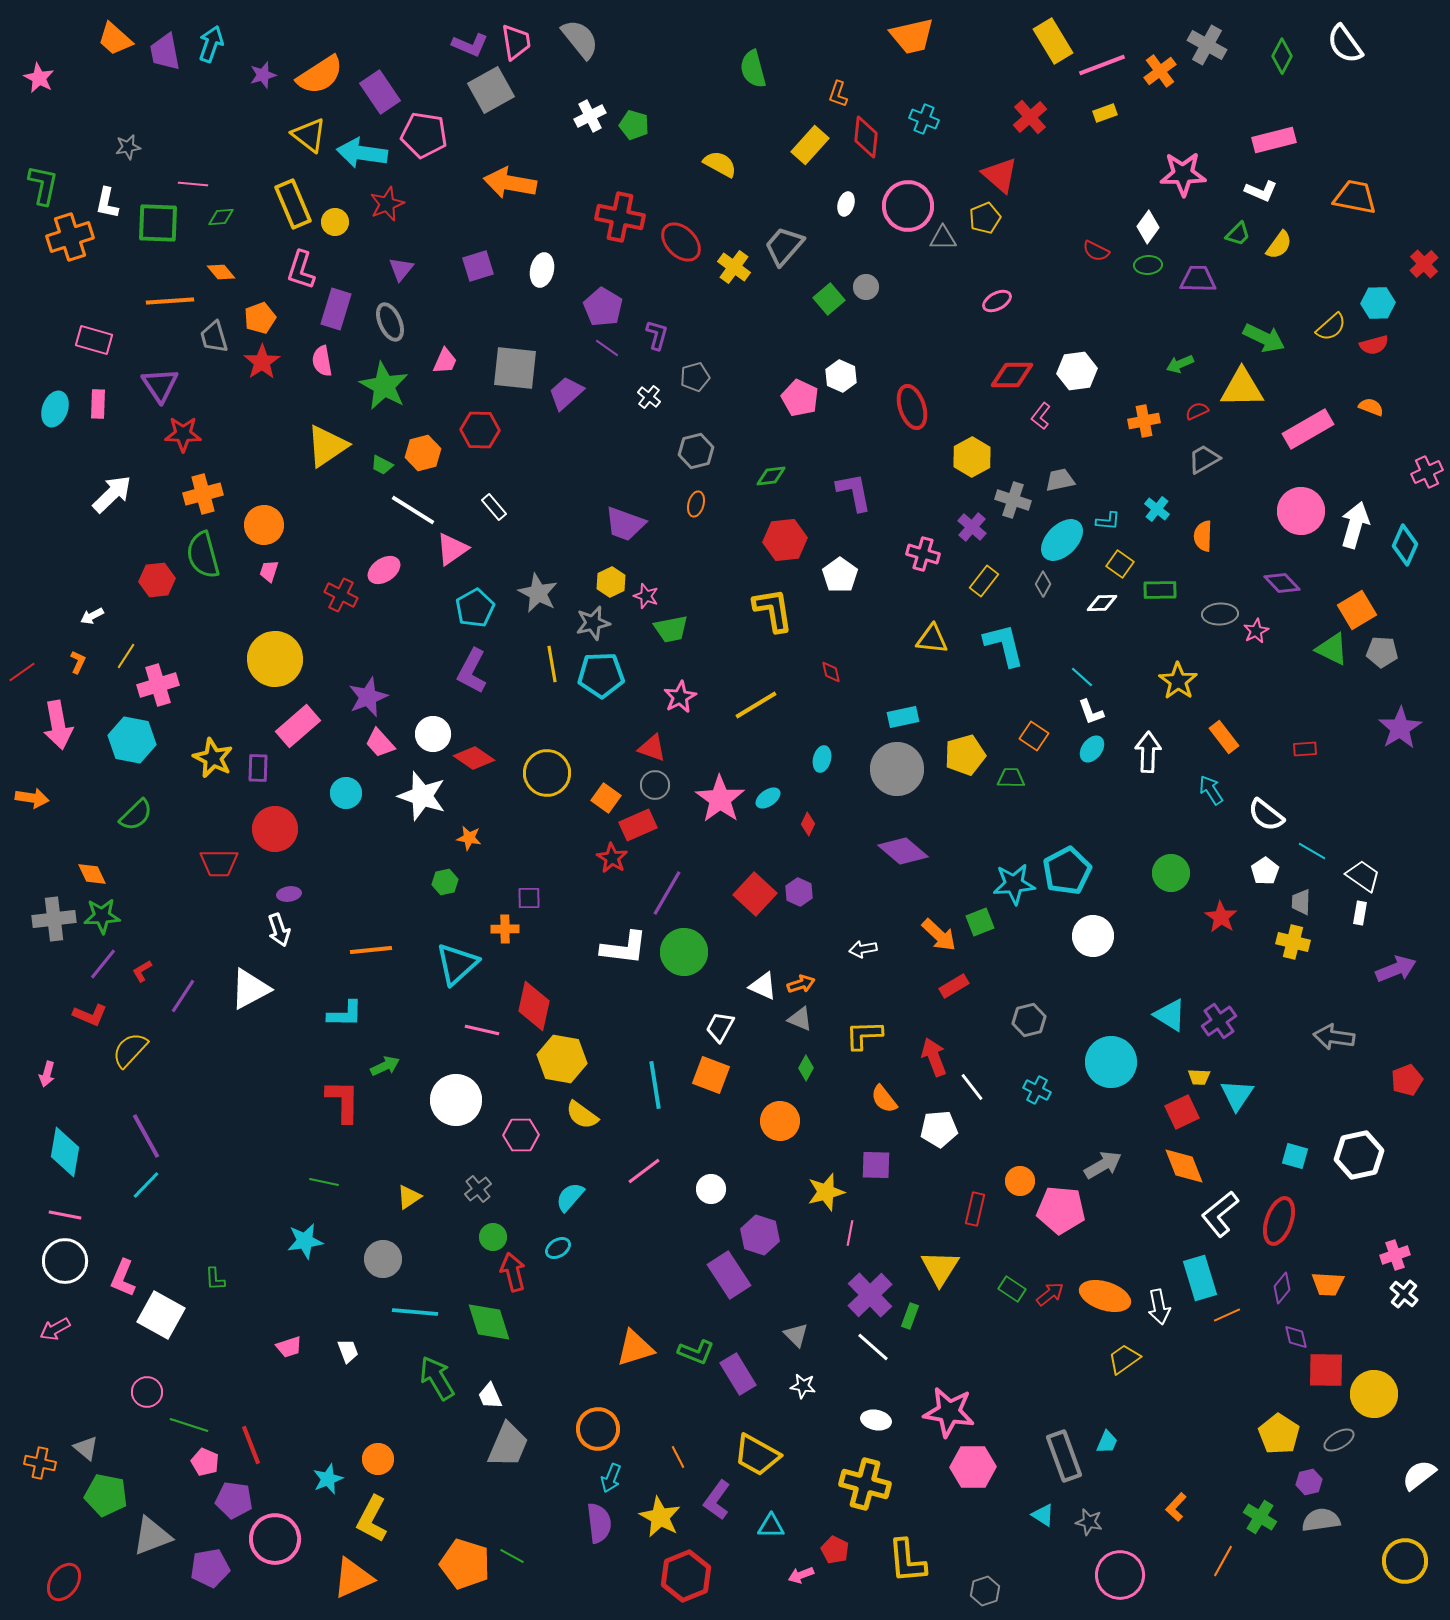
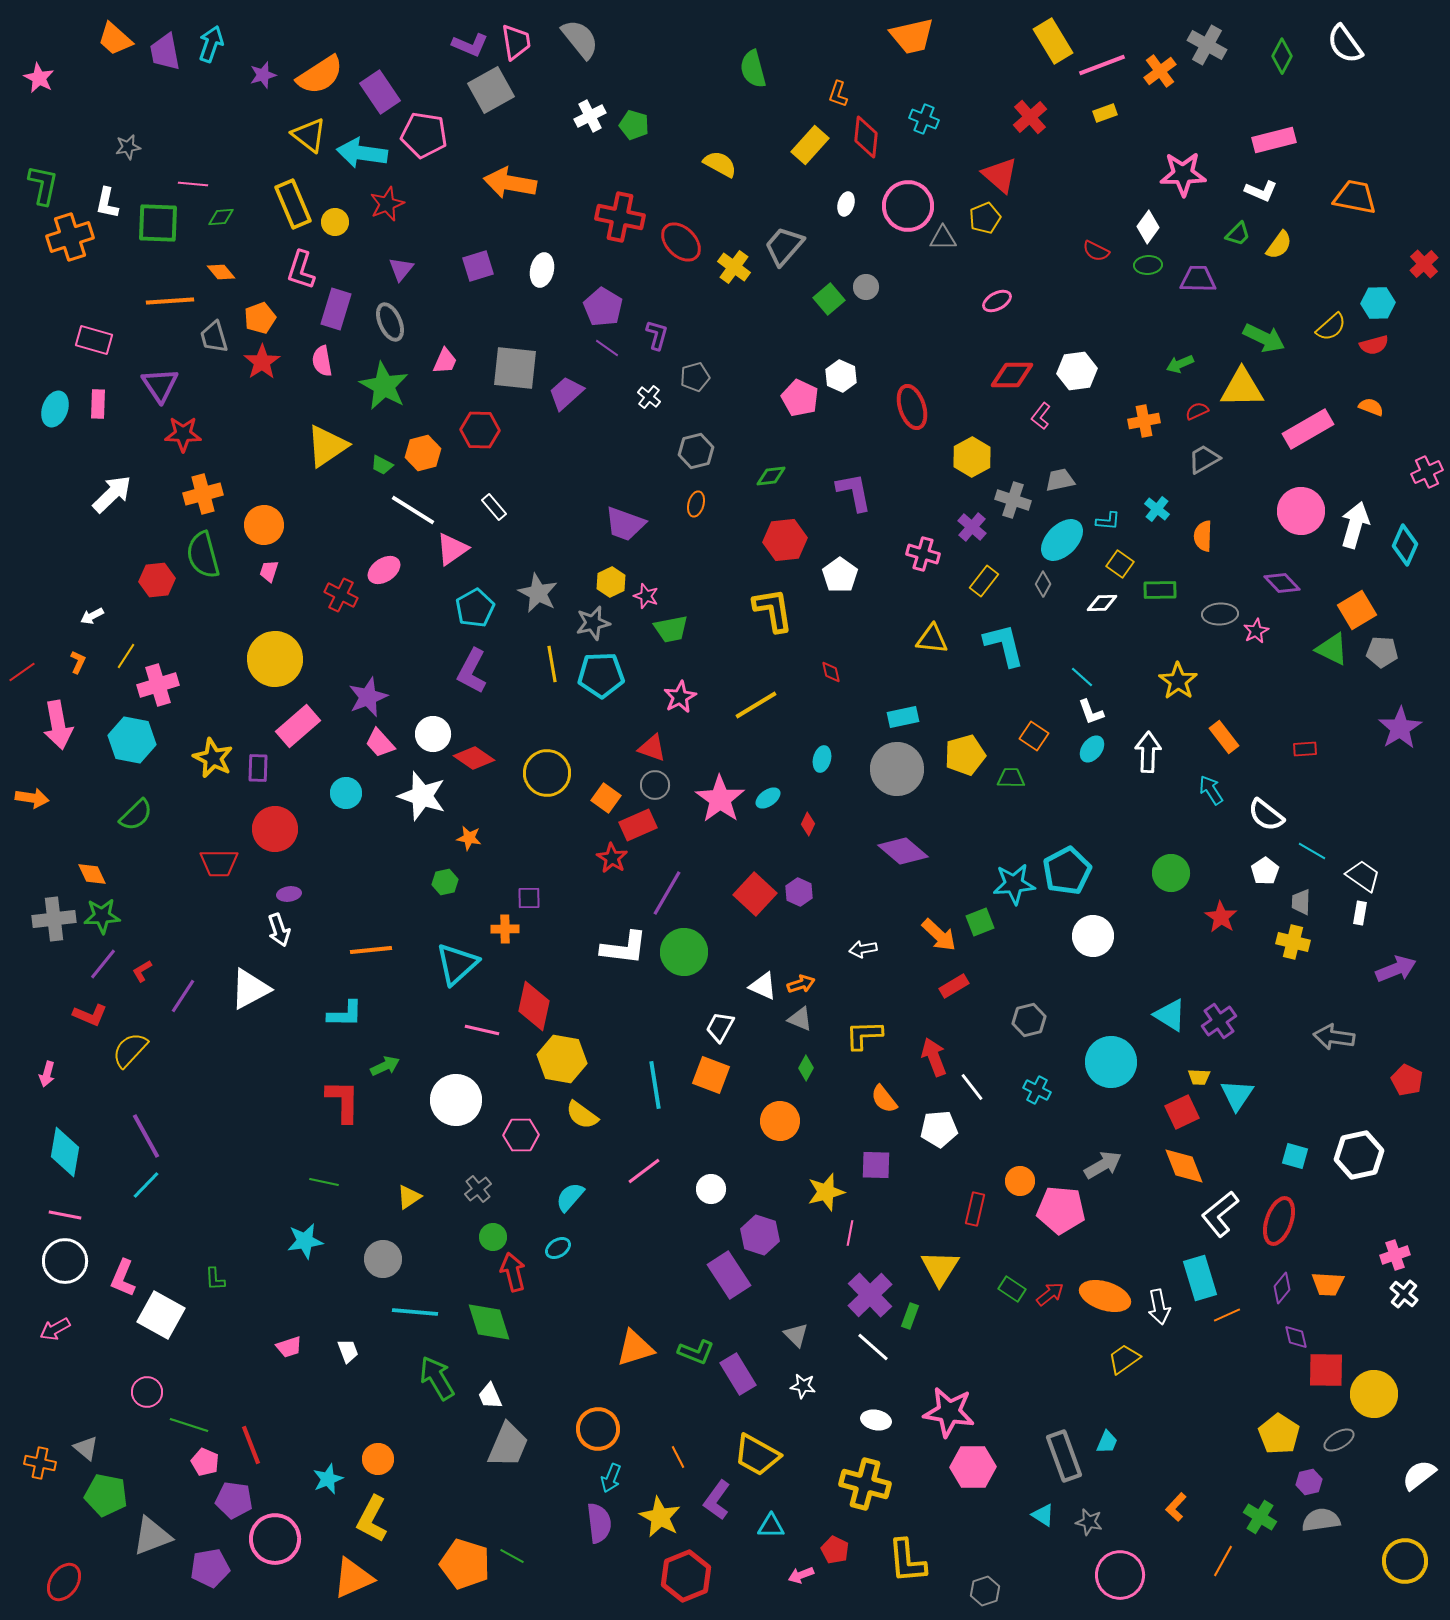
red pentagon at (1407, 1080): rotated 24 degrees counterclockwise
